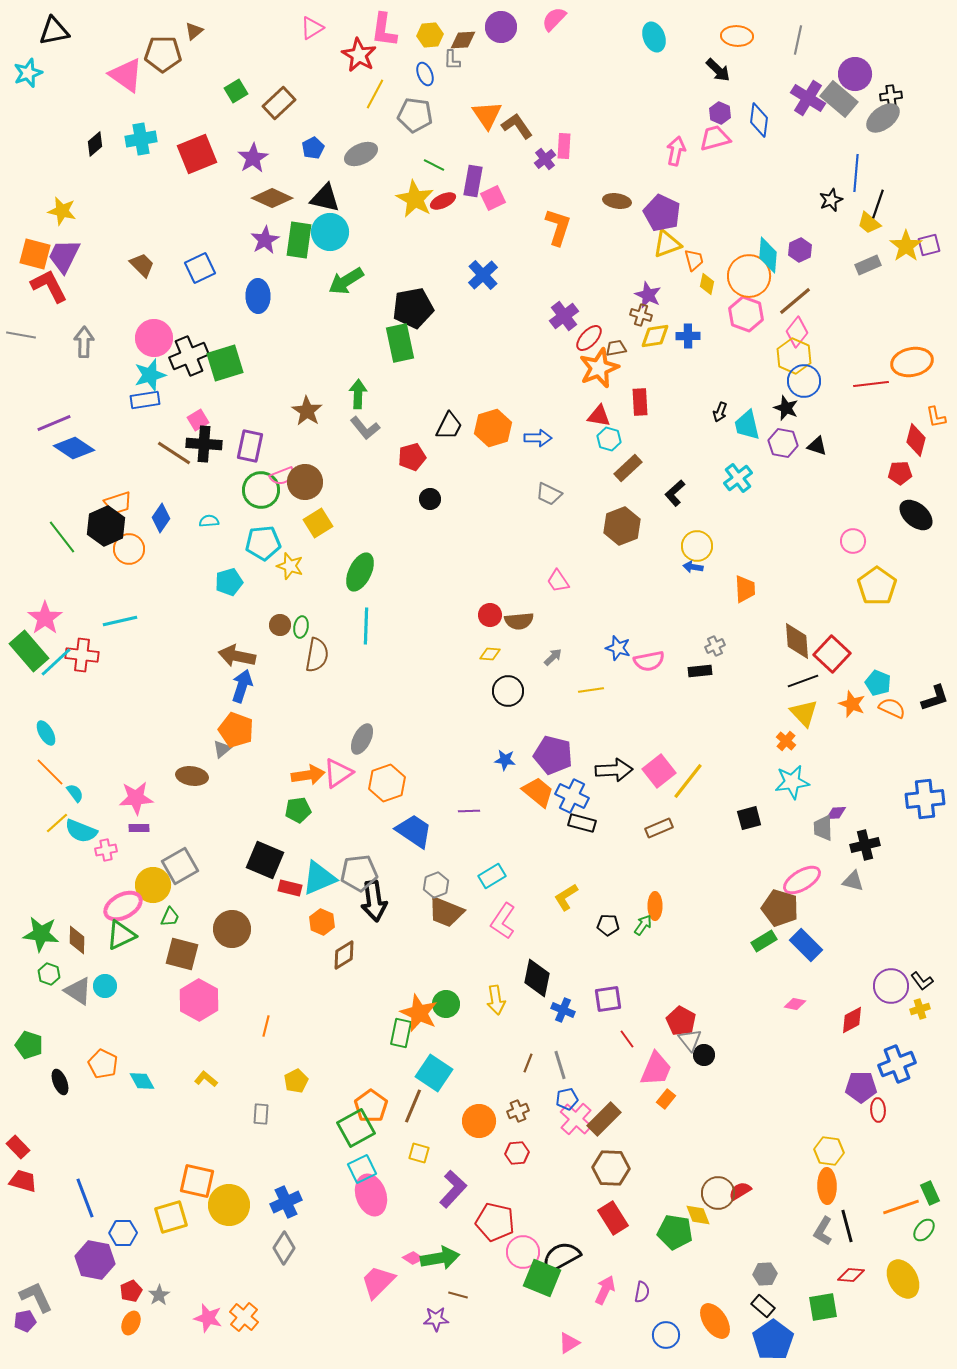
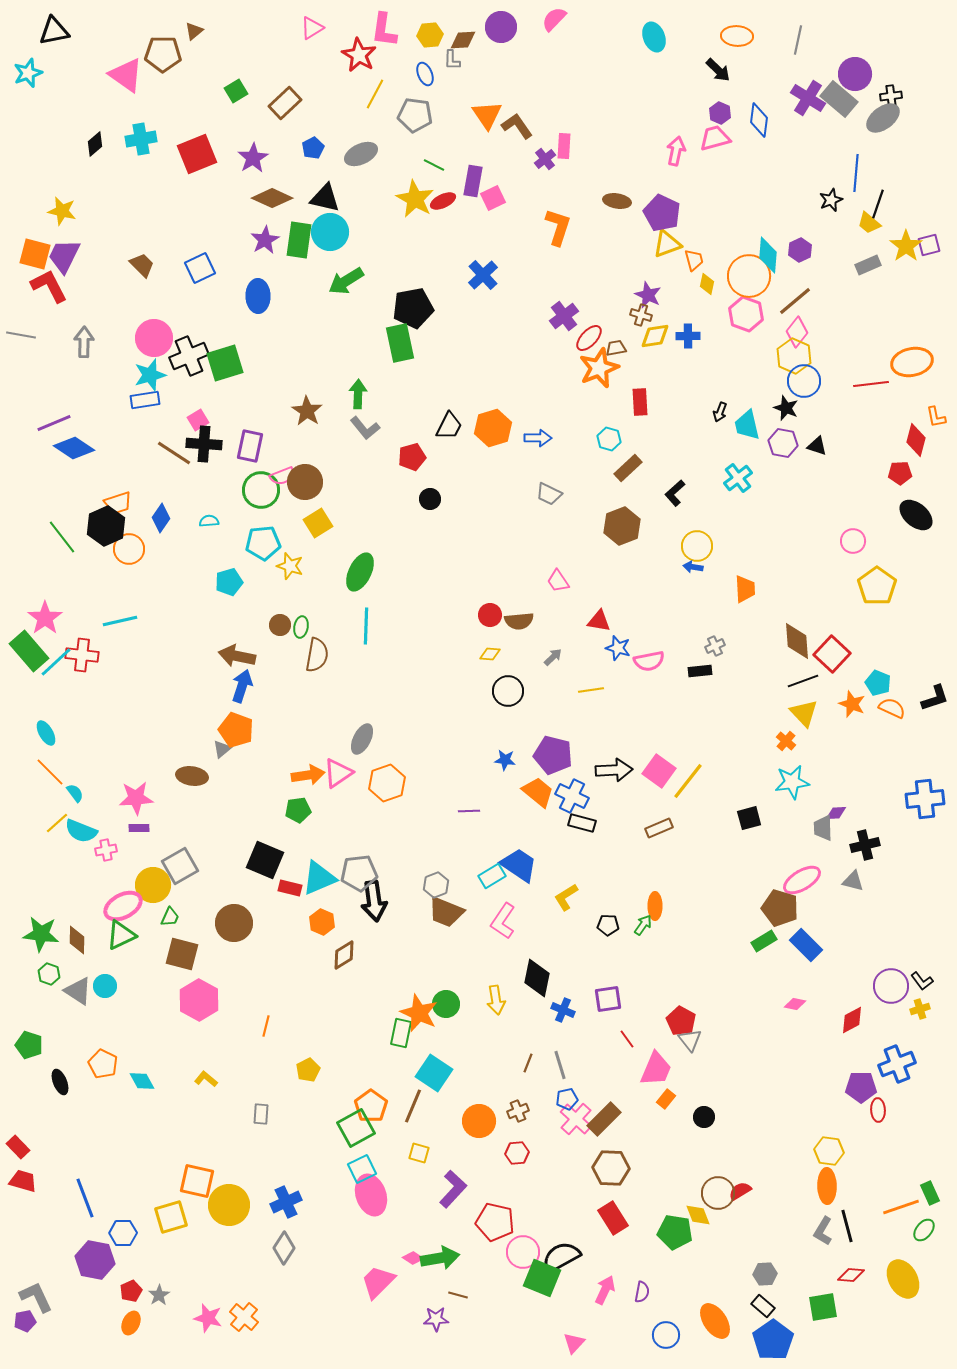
brown rectangle at (279, 103): moved 6 px right
red triangle at (599, 416): moved 205 px down
pink square at (659, 771): rotated 16 degrees counterclockwise
blue trapezoid at (414, 831): moved 105 px right, 34 px down
brown circle at (232, 929): moved 2 px right, 6 px up
black circle at (704, 1055): moved 62 px down
yellow pentagon at (296, 1081): moved 12 px right, 11 px up
pink triangle at (569, 1343): moved 5 px right; rotated 15 degrees counterclockwise
